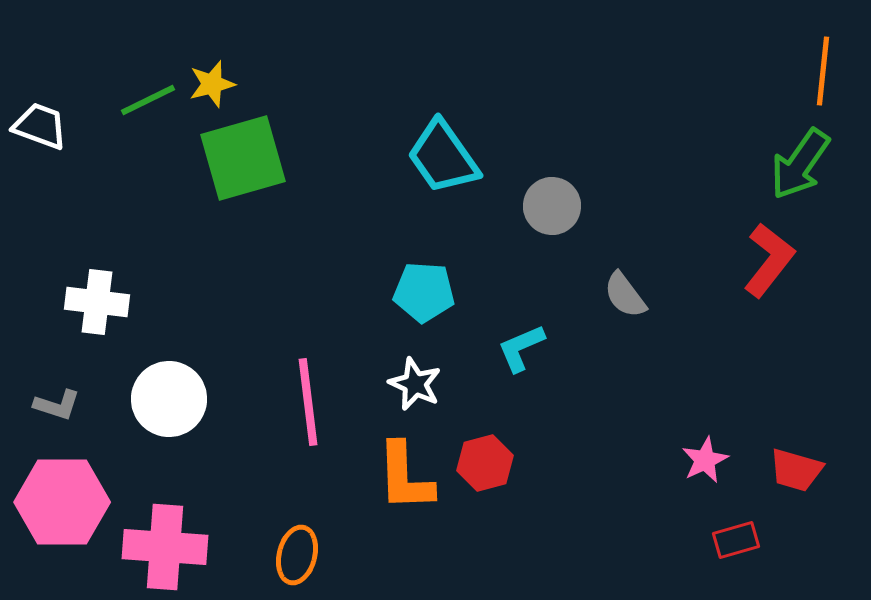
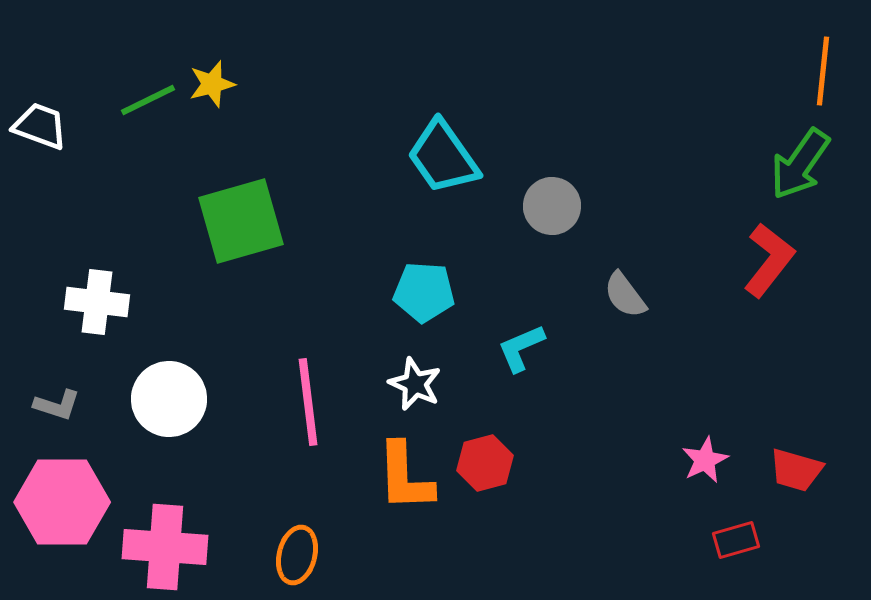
green square: moved 2 px left, 63 px down
